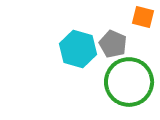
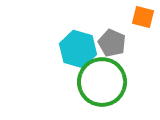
gray pentagon: moved 1 px left, 1 px up
green circle: moved 27 px left
